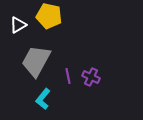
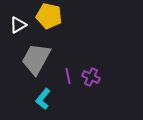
gray trapezoid: moved 2 px up
